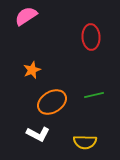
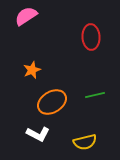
green line: moved 1 px right
yellow semicircle: rotated 15 degrees counterclockwise
